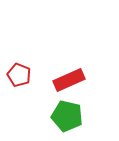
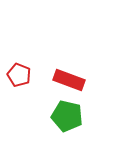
red rectangle: rotated 44 degrees clockwise
